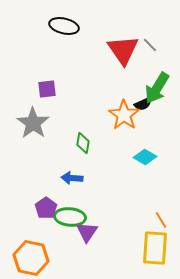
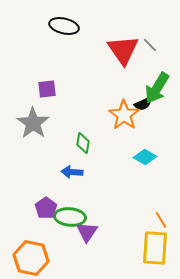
blue arrow: moved 6 px up
